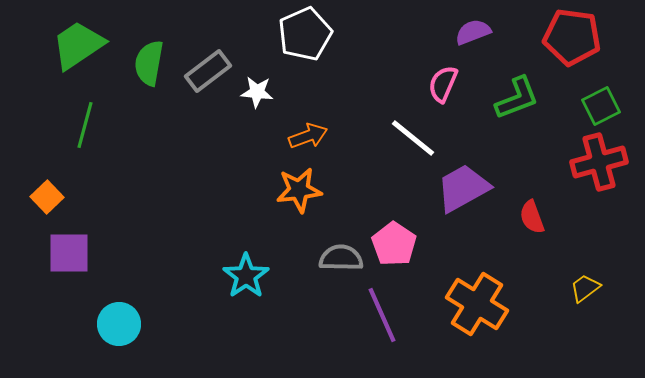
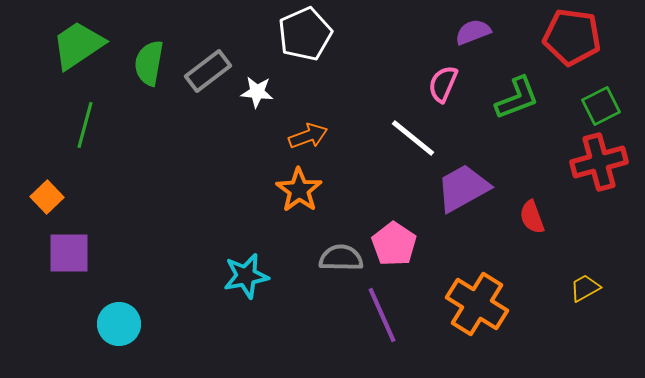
orange star: rotated 30 degrees counterclockwise
cyan star: rotated 24 degrees clockwise
yellow trapezoid: rotated 8 degrees clockwise
